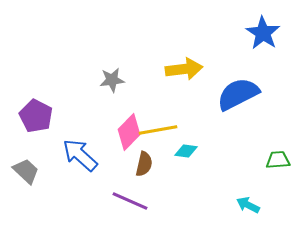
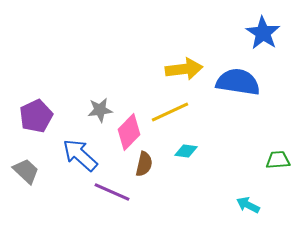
gray star: moved 12 px left, 30 px down
blue semicircle: moved 12 px up; rotated 36 degrees clockwise
purple pentagon: rotated 20 degrees clockwise
yellow line: moved 12 px right, 18 px up; rotated 15 degrees counterclockwise
purple line: moved 18 px left, 9 px up
